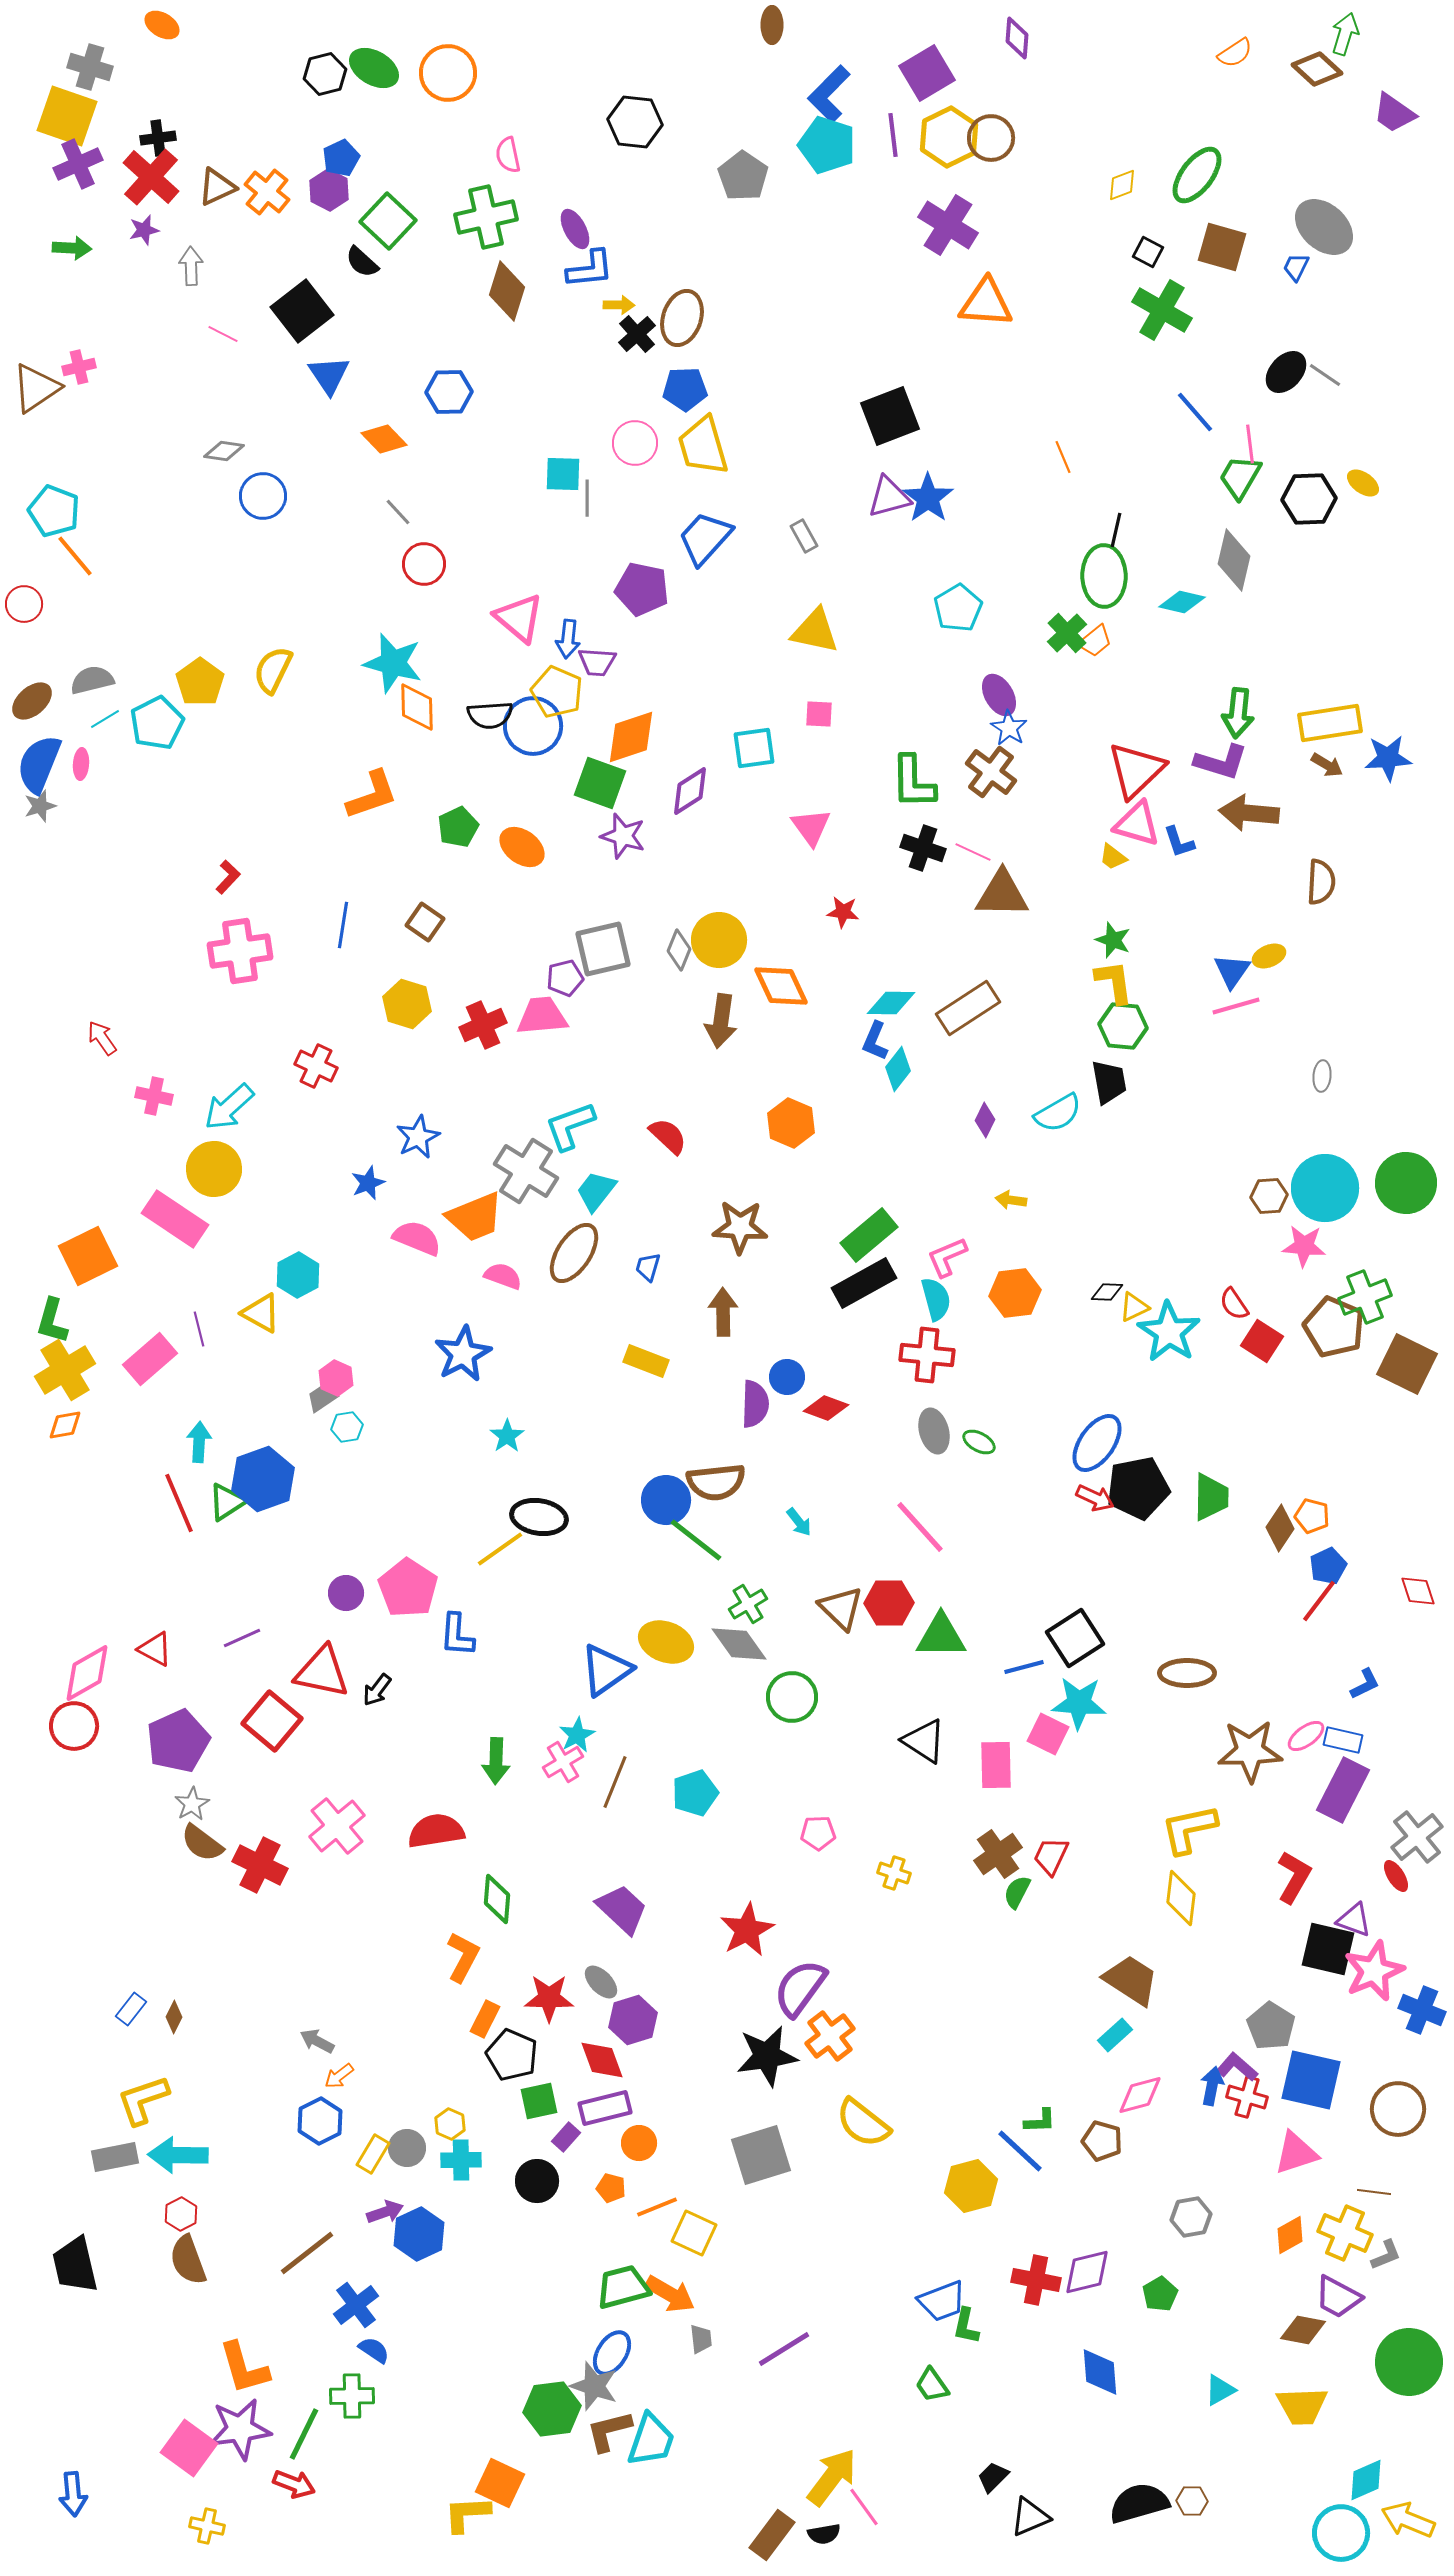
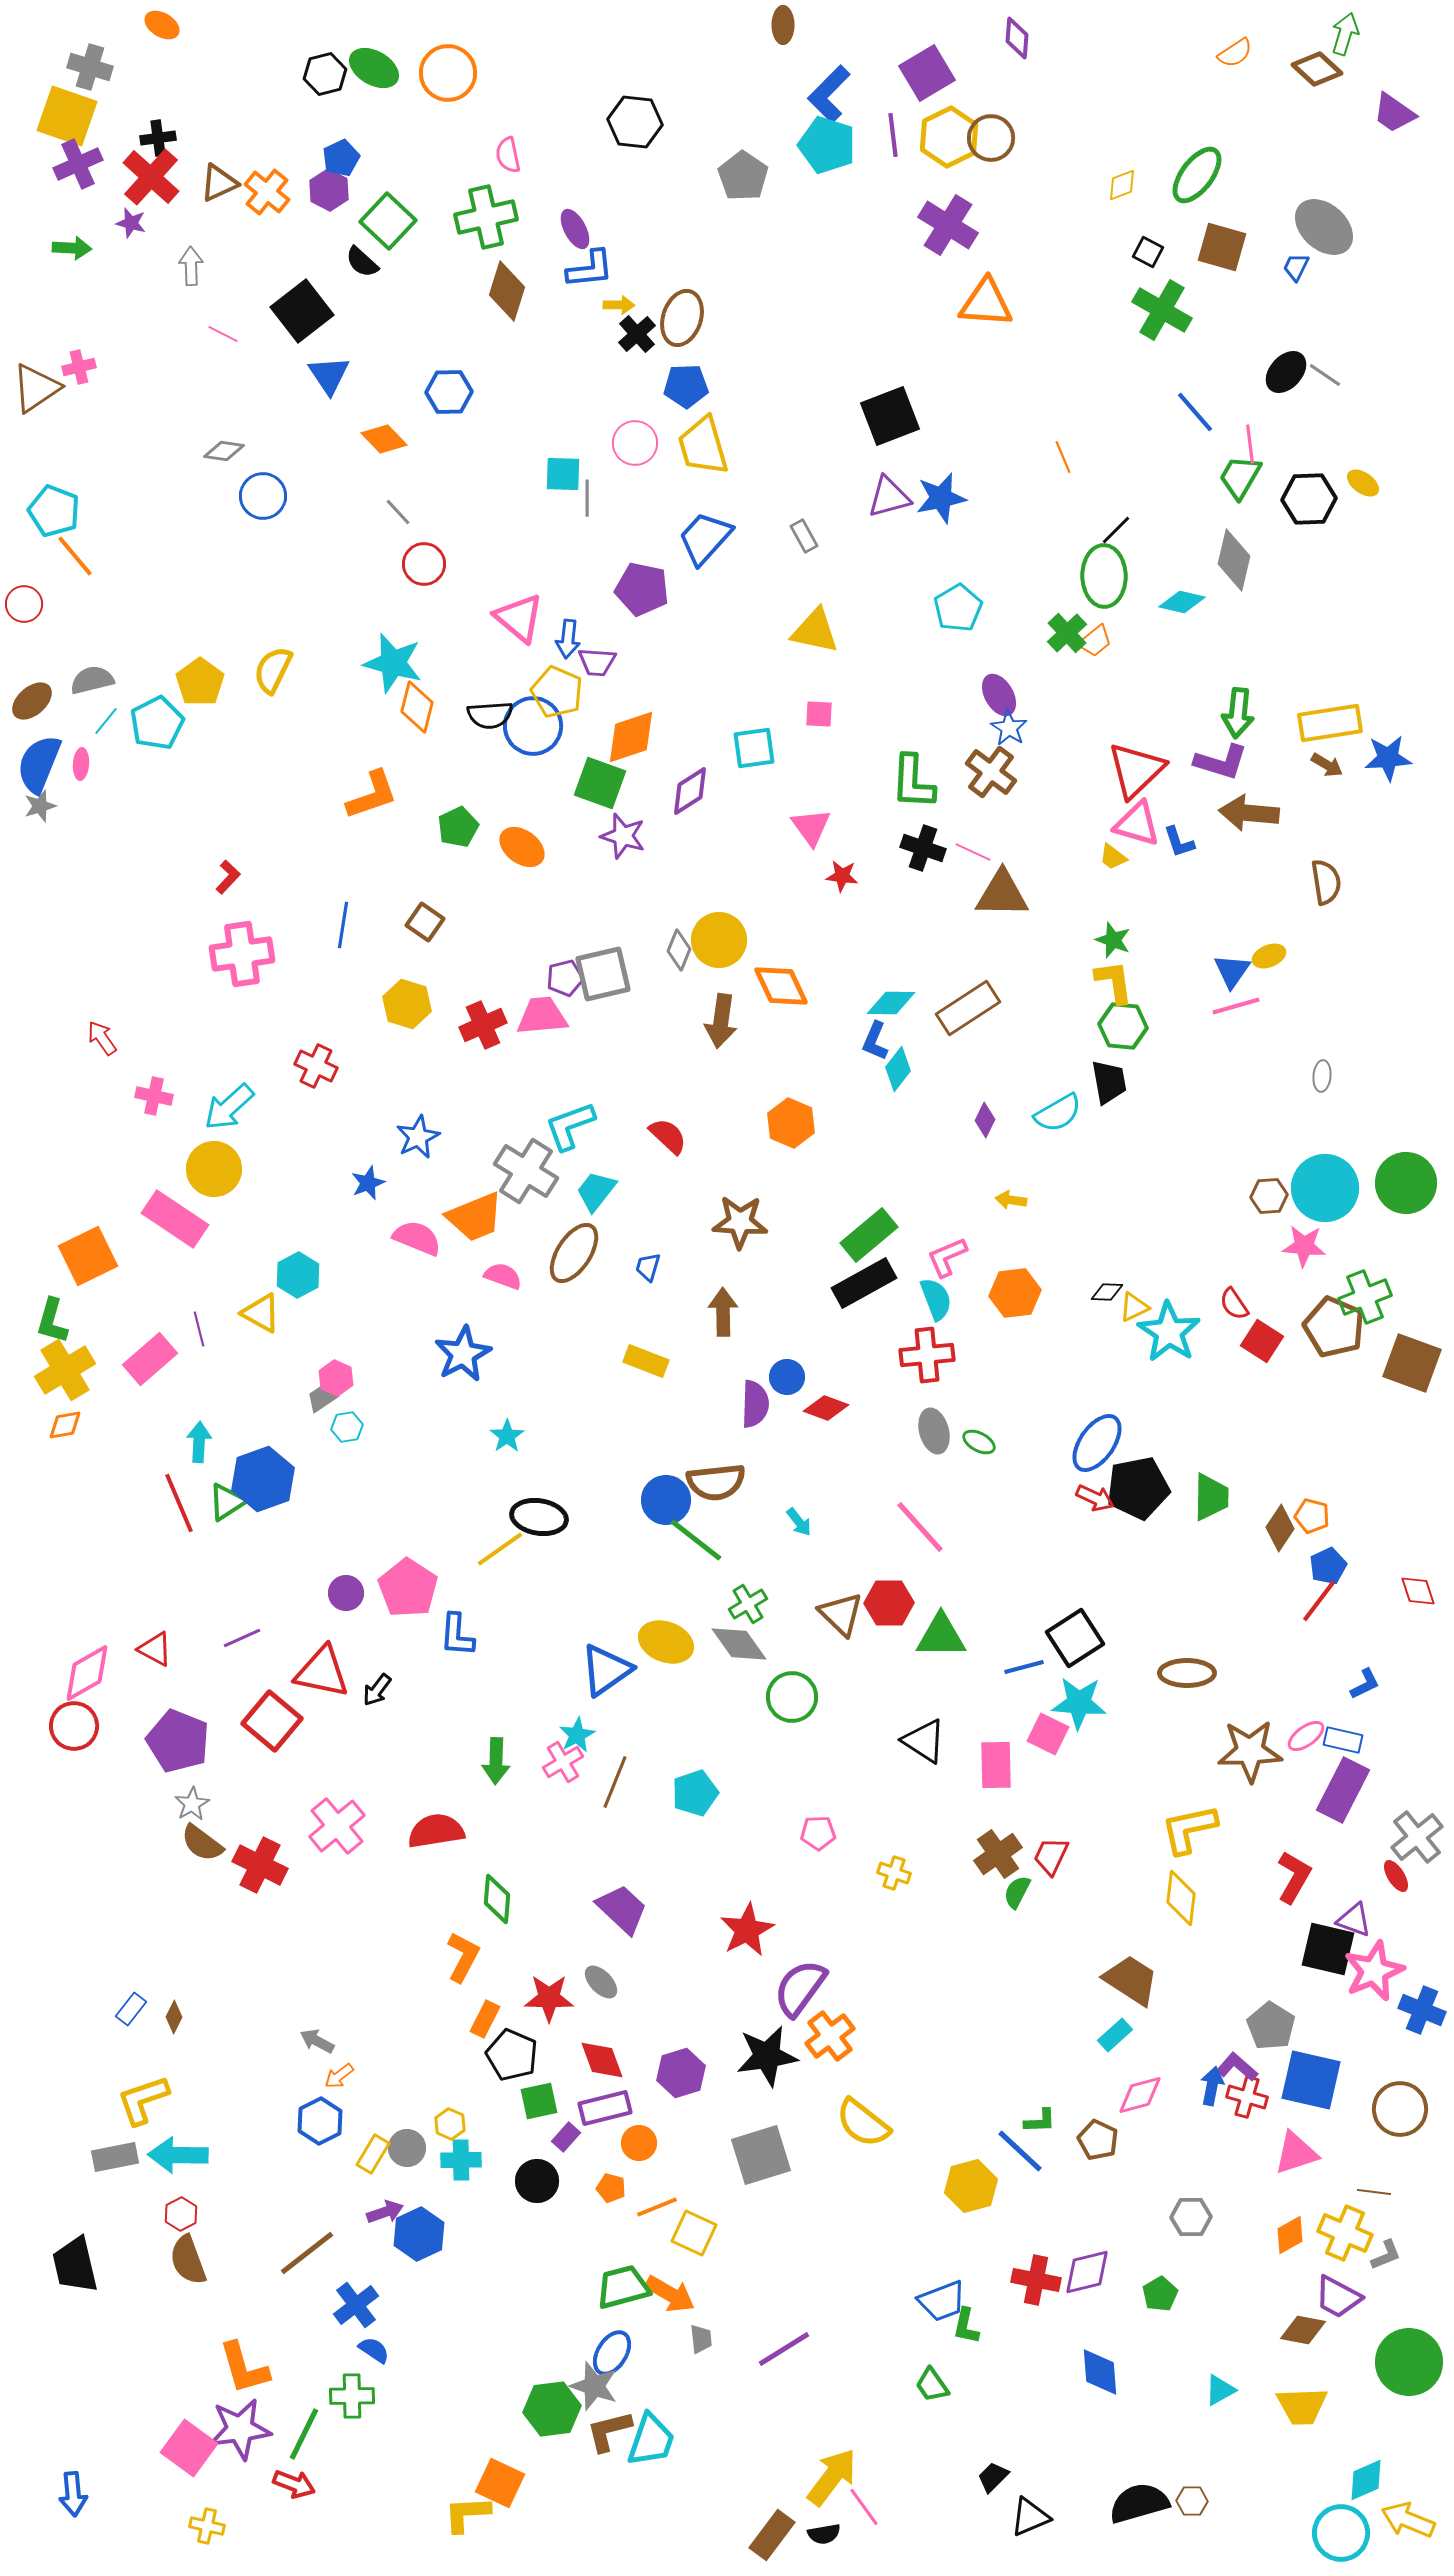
brown ellipse at (772, 25): moved 11 px right
brown triangle at (217, 187): moved 2 px right, 4 px up
purple star at (144, 230): moved 13 px left, 7 px up; rotated 28 degrees clockwise
blue pentagon at (685, 389): moved 1 px right, 3 px up
blue star at (928, 498): moved 13 px right; rotated 24 degrees clockwise
black line at (1116, 530): rotated 32 degrees clockwise
orange diamond at (417, 707): rotated 15 degrees clockwise
cyan line at (105, 719): moved 1 px right, 2 px down; rotated 20 degrees counterclockwise
green L-shape at (913, 782): rotated 4 degrees clockwise
brown semicircle at (1321, 882): moved 5 px right; rotated 12 degrees counterclockwise
red star at (843, 912): moved 1 px left, 36 px up
gray square at (603, 949): moved 25 px down
pink cross at (240, 951): moved 2 px right, 3 px down
brown star at (740, 1227): moved 5 px up
cyan semicircle at (936, 1299): rotated 6 degrees counterclockwise
red cross at (927, 1355): rotated 12 degrees counterclockwise
brown square at (1407, 1364): moved 5 px right, 1 px up; rotated 6 degrees counterclockwise
brown triangle at (841, 1608): moved 6 px down
purple pentagon at (178, 1741): rotated 26 degrees counterclockwise
purple hexagon at (633, 2020): moved 48 px right, 53 px down
brown circle at (1398, 2109): moved 2 px right
brown pentagon at (1102, 2141): moved 4 px left, 1 px up; rotated 9 degrees clockwise
gray hexagon at (1191, 2217): rotated 9 degrees clockwise
